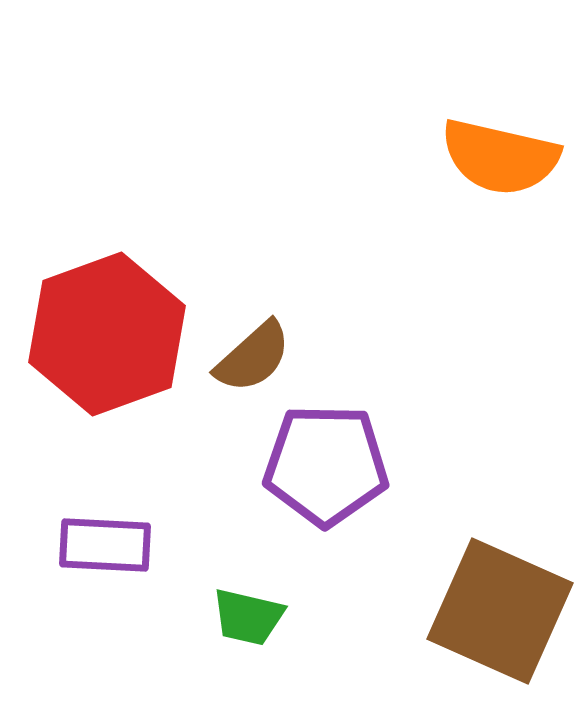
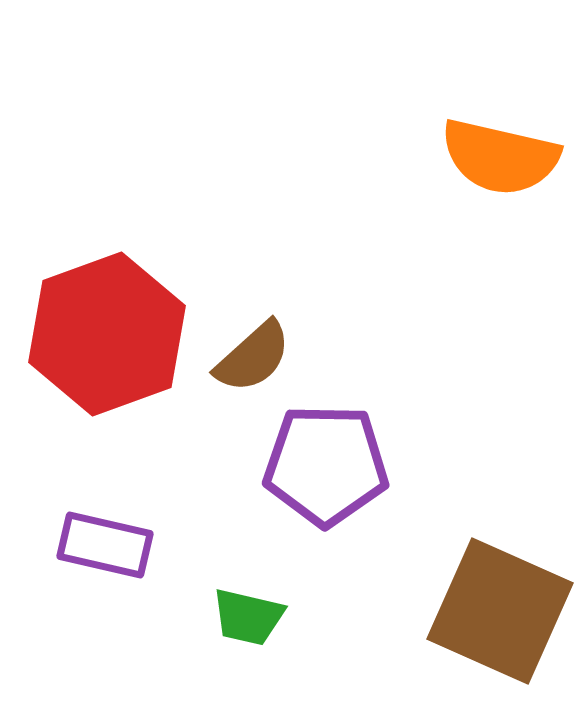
purple rectangle: rotated 10 degrees clockwise
